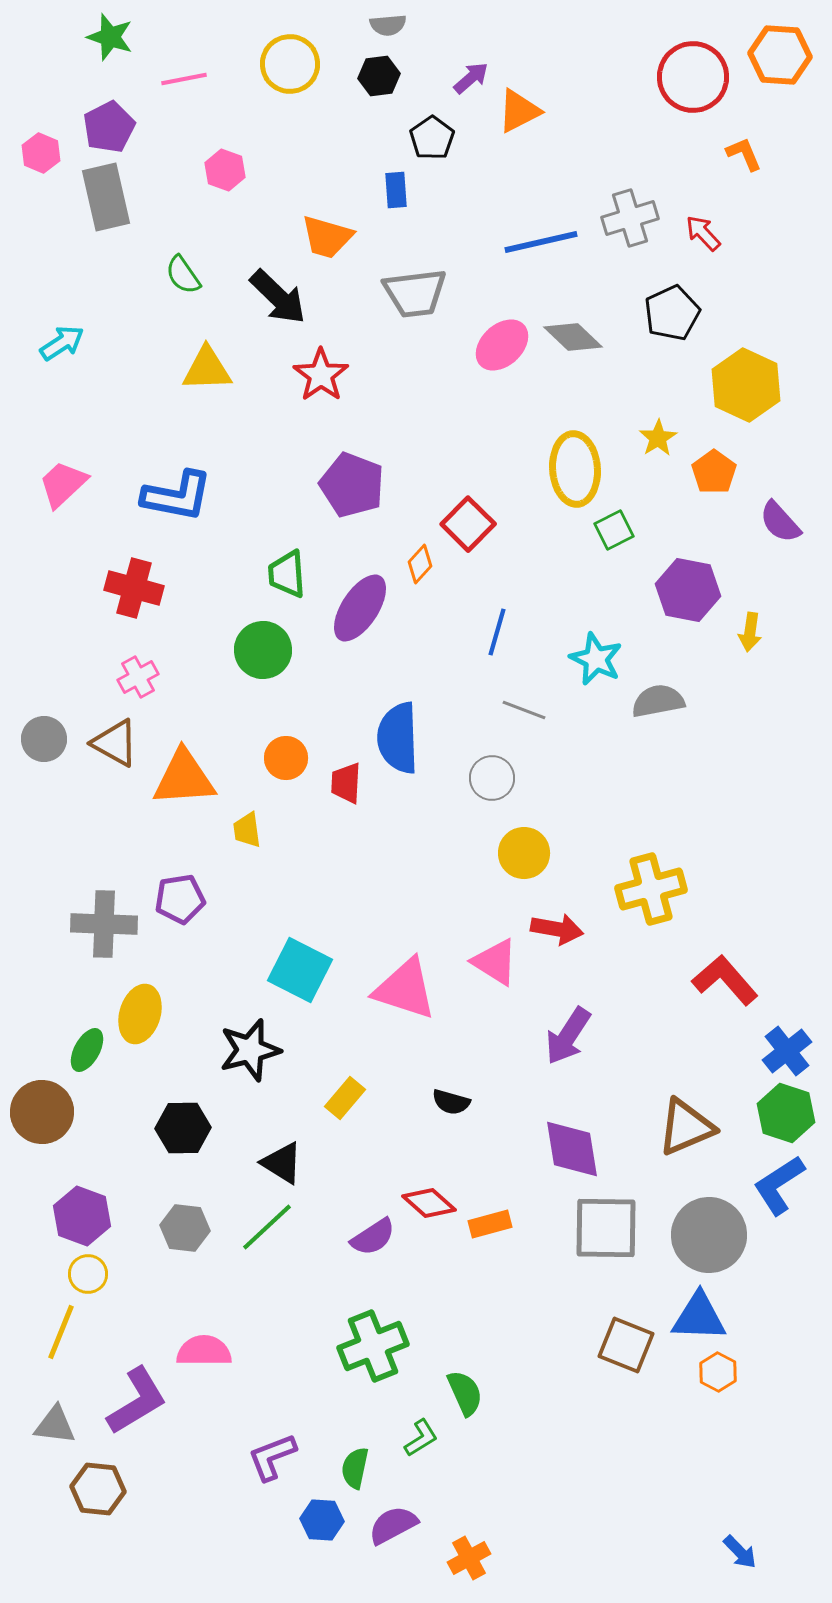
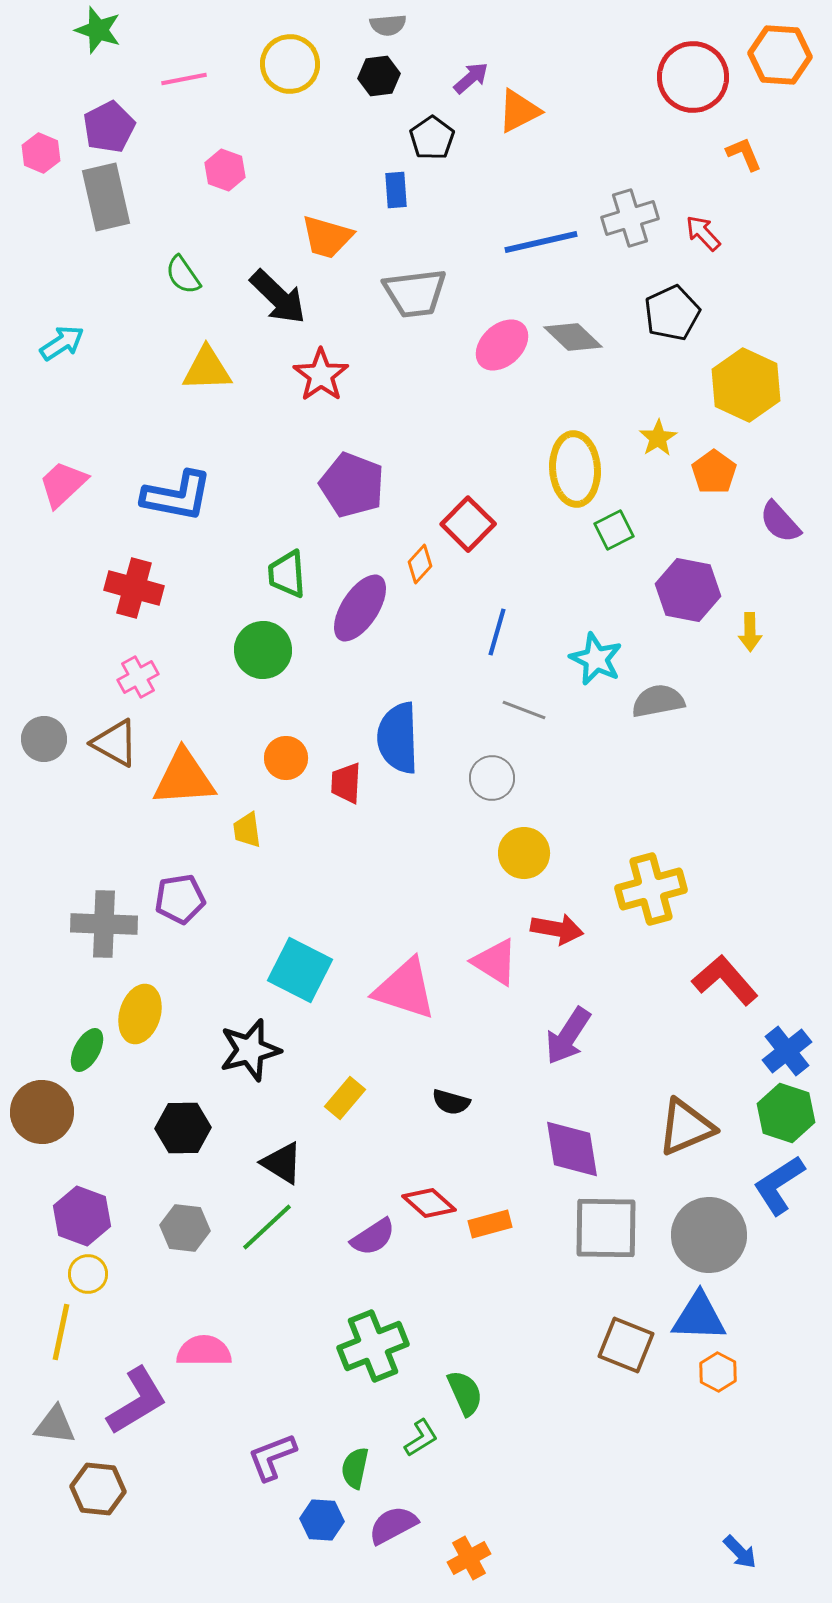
green star at (110, 37): moved 12 px left, 7 px up
yellow arrow at (750, 632): rotated 9 degrees counterclockwise
yellow line at (61, 1332): rotated 10 degrees counterclockwise
